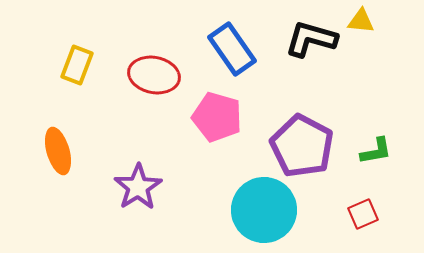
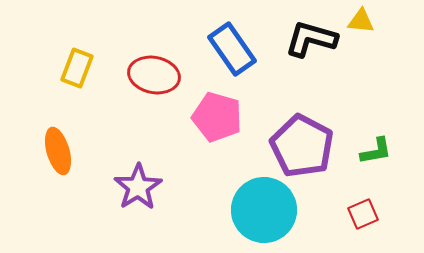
yellow rectangle: moved 3 px down
